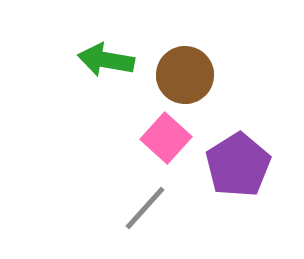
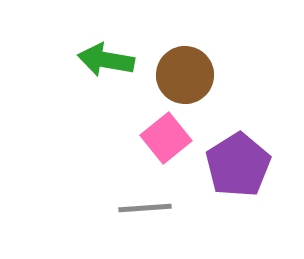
pink square: rotated 9 degrees clockwise
gray line: rotated 44 degrees clockwise
